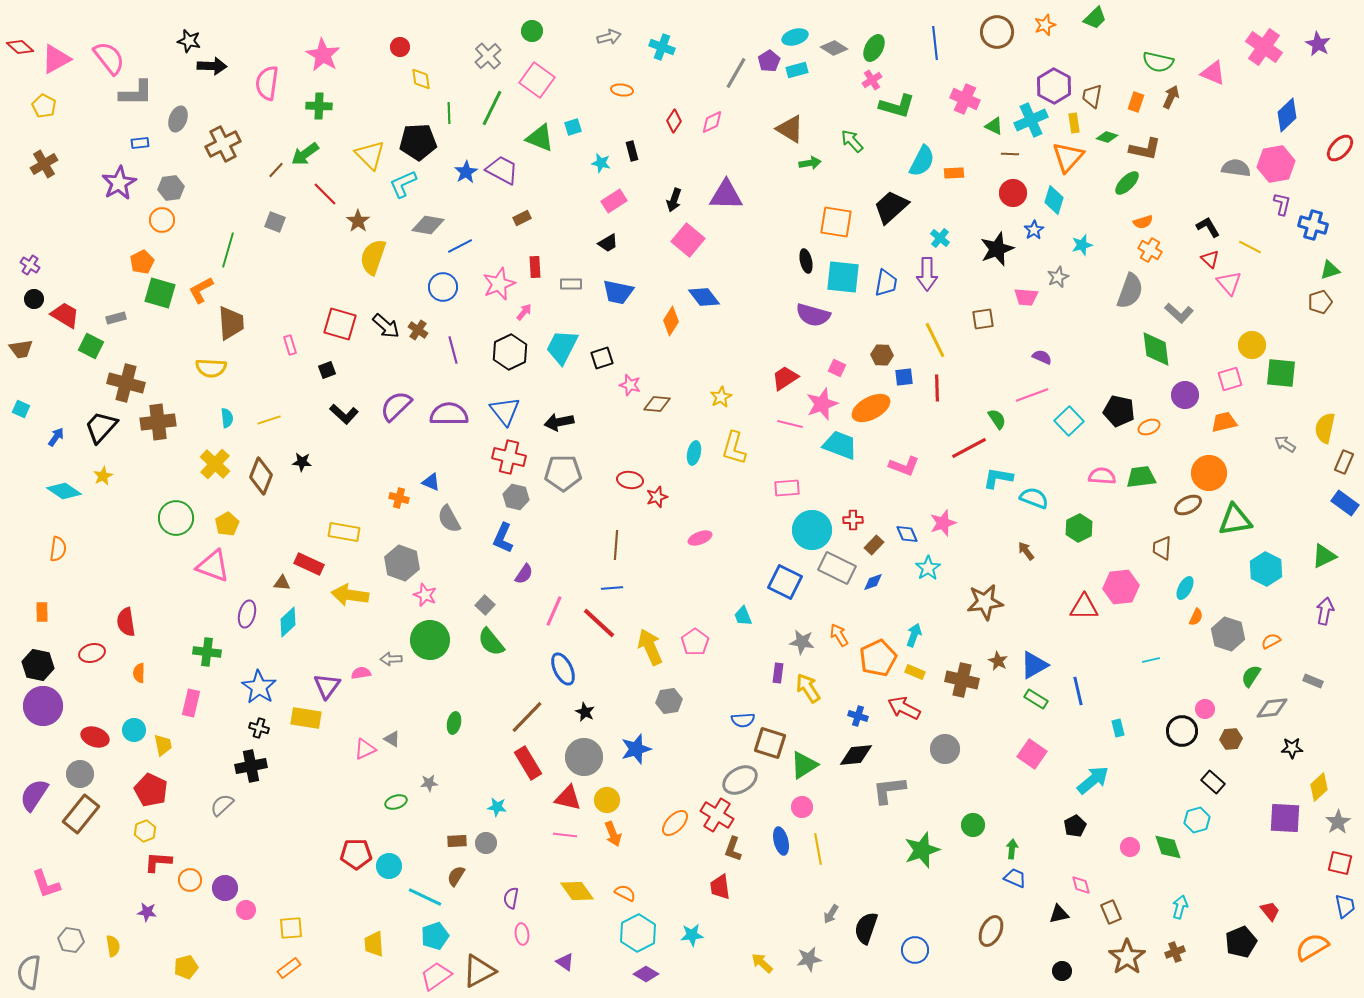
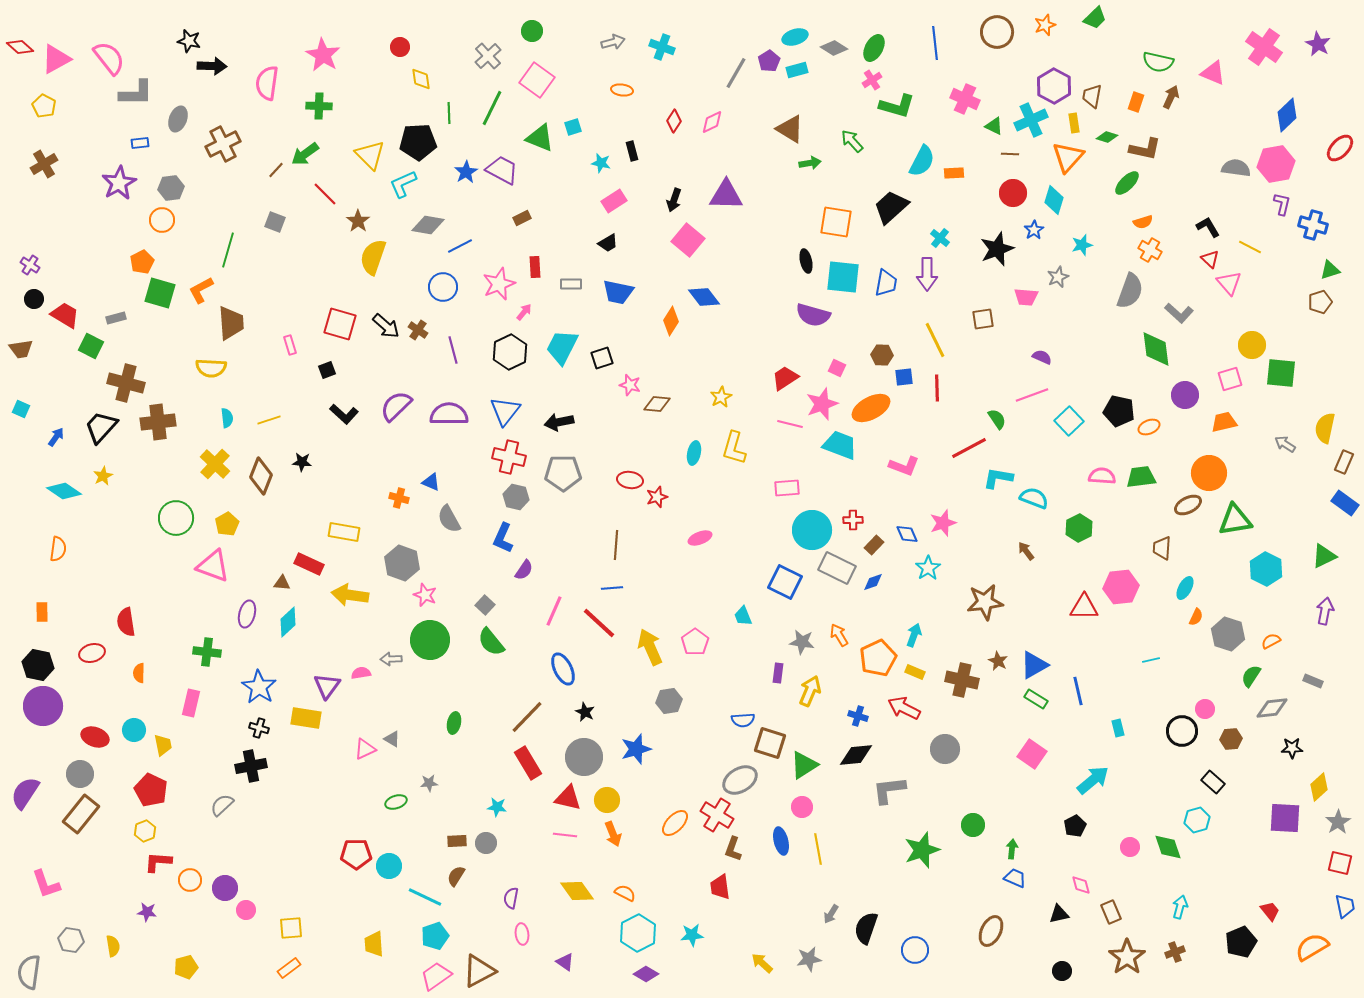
gray arrow at (609, 37): moved 4 px right, 5 px down
blue triangle at (505, 411): rotated 16 degrees clockwise
purple semicircle at (524, 574): moved 4 px up
yellow arrow at (808, 688): moved 2 px right, 3 px down; rotated 56 degrees clockwise
purple semicircle at (34, 795): moved 9 px left, 2 px up
